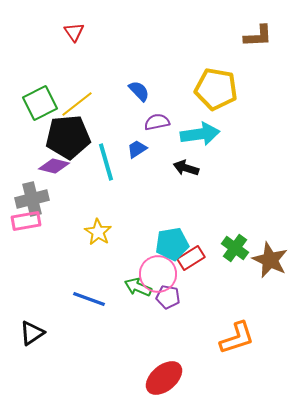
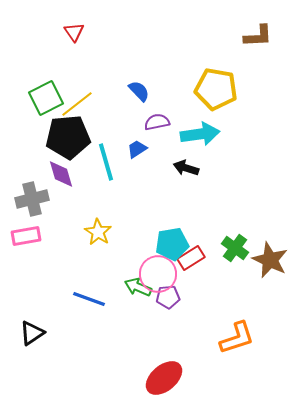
green square: moved 6 px right, 5 px up
purple diamond: moved 7 px right, 8 px down; rotated 60 degrees clockwise
pink rectangle: moved 15 px down
purple pentagon: rotated 15 degrees counterclockwise
